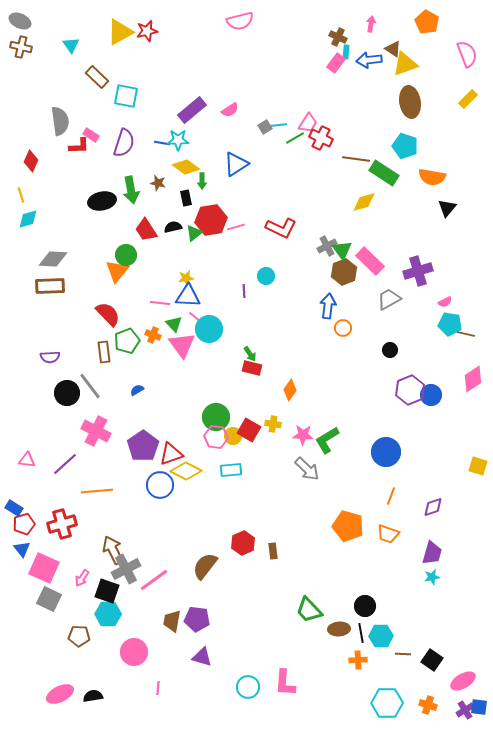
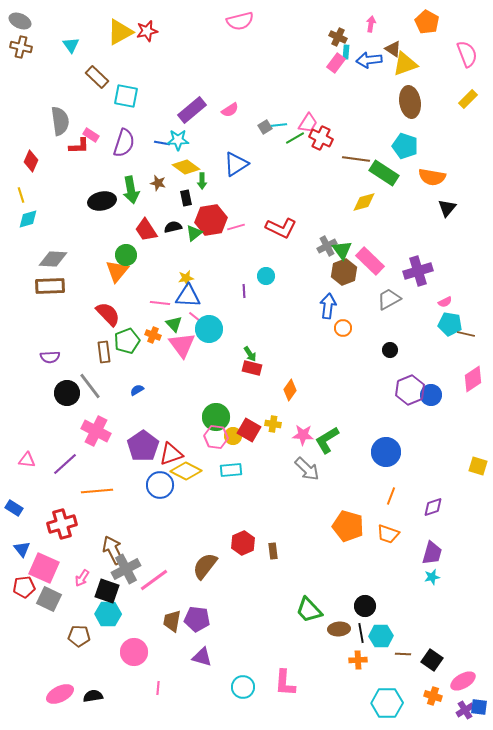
red pentagon at (24, 524): moved 63 px down; rotated 10 degrees clockwise
cyan circle at (248, 687): moved 5 px left
orange cross at (428, 705): moved 5 px right, 9 px up
